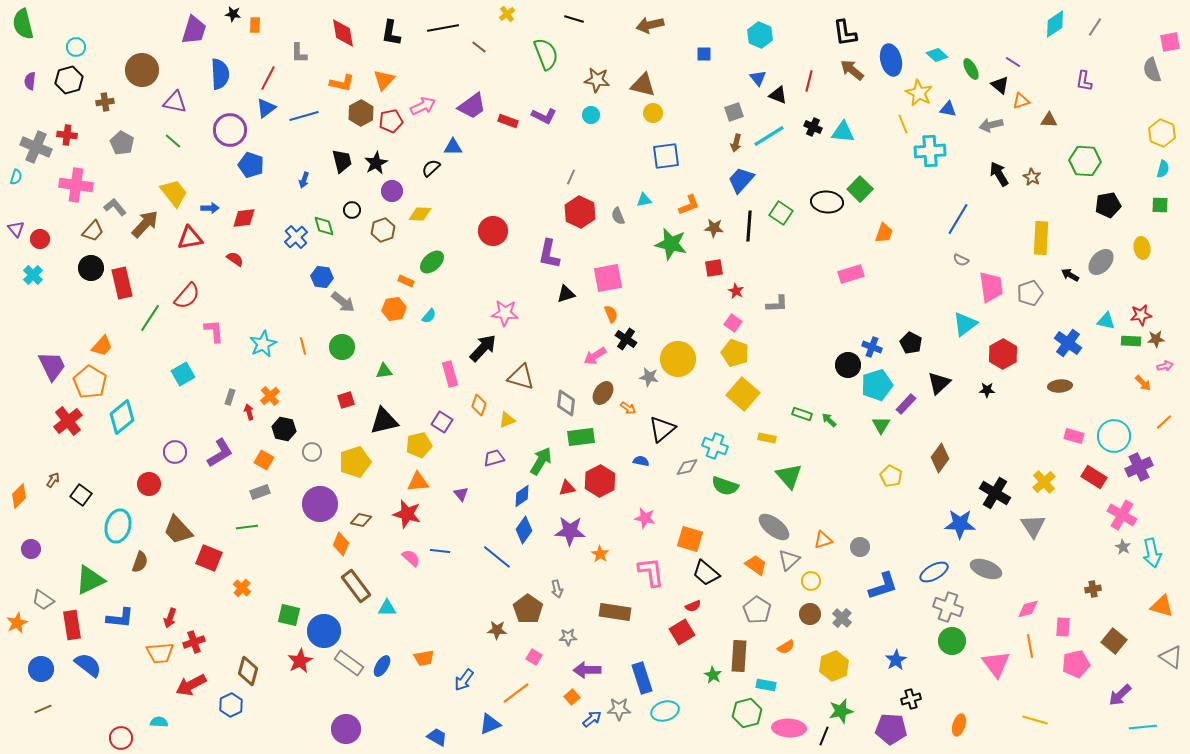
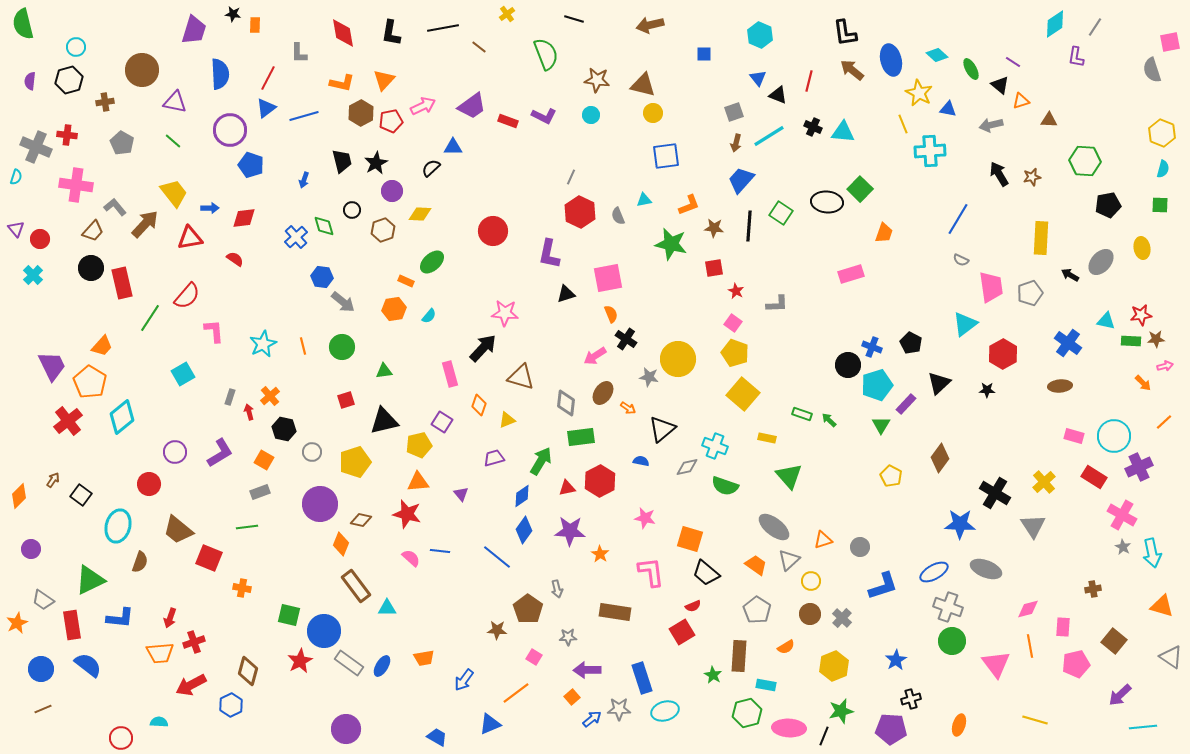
purple L-shape at (1084, 81): moved 8 px left, 24 px up
brown star at (1032, 177): rotated 30 degrees clockwise
brown trapezoid at (178, 530): rotated 8 degrees counterclockwise
orange cross at (242, 588): rotated 30 degrees counterclockwise
